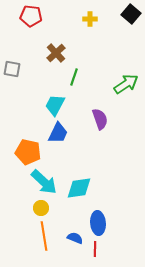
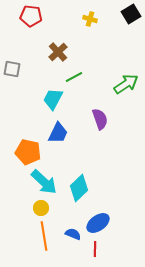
black square: rotated 18 degrees clockwise
yellow cross: rotated 16 degrees clockwise
brown cross: moved 2 px right, 1 px up
green line: rotated 42 degrees clockwise
cyan trapezoid: moved 2 px left, 6 px up
cyan diamond: rotated 36 degrees counterclockwise
blue ellipse: rotated 60 degrees clockwise
blue semicircle: moved 2 px left, 4 px up
